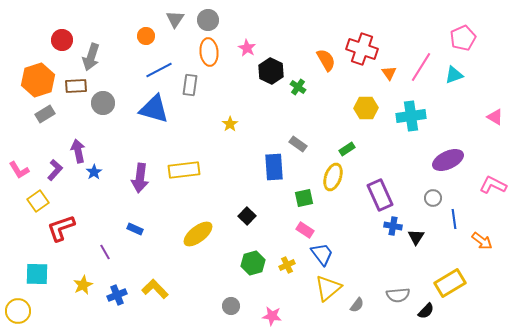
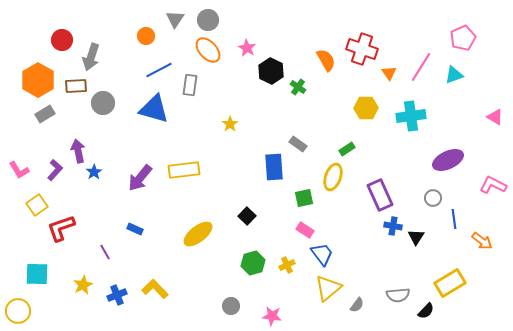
orange ellipse at (209, 52): moved 1 px left, 2 px up; rotated 36 degrees counterclockwise
orange hexagon at (38, 80): rotated 12 degrees counterclockwise
purple arrow at (140, 178): rotated 32 degrees clockwise
yellow square at (38, 201): moved 1 px left, 4 px down
